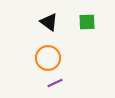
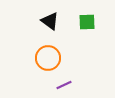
black triangle: moved 1 px right, 1 px up
purple line: moved 9 px right, 2 px down
